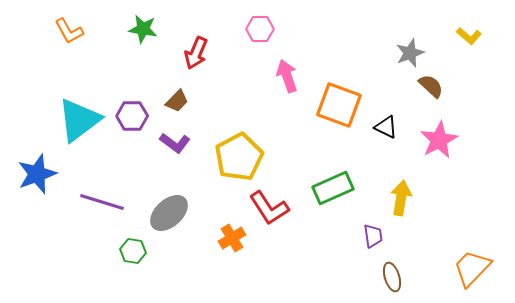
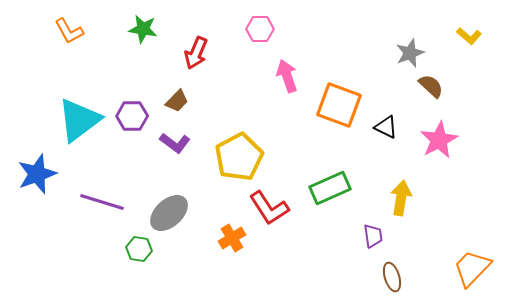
green rectangle: moved 3 px left
green hexagon: moved 6 px right, 2 px up
